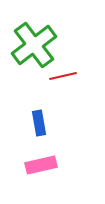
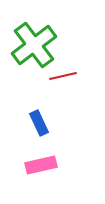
blue rectangle: rotated 15 degrees counterclockwise
